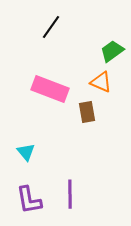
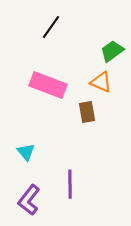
pink rectangle: moved 2 px left, 4 px up
purple line: moved 10 px up
purple L-shape: rotated 48 degrees clockwise
